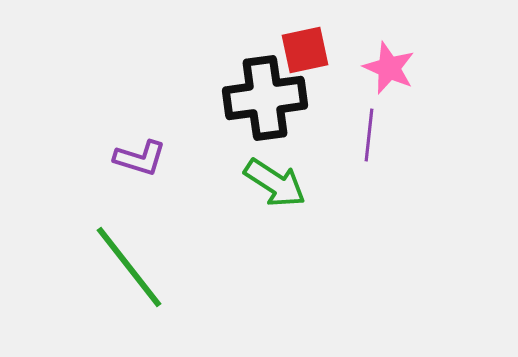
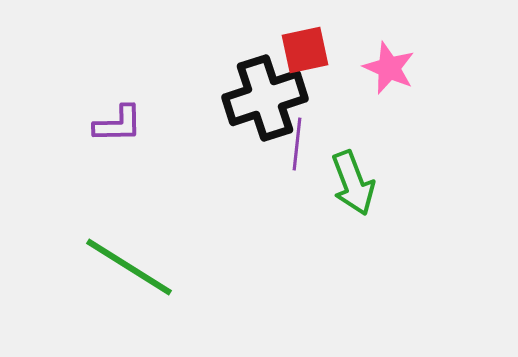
black cross: rotated 10 degrees counterclockwise
purple line: moved 72 px left, 9 px down
purple L-shape: moved 22 px left, 34 px up; rotated 18 degrees counterclockwise
green arrow: moved 78 px right; rotated 36 degrees clockwise
green line: rotated 20 degrees counterclockwise
